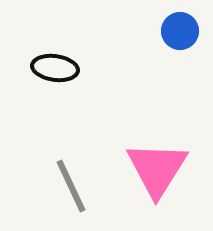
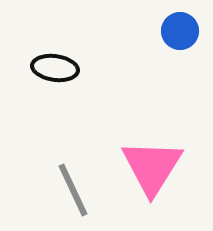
pink triangle: moved 5 px left, 2 px up
gray line: moved 2 px right, 4 px down
